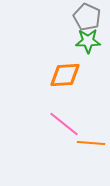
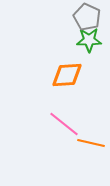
green star: moved 1 px right, 1 px up
orange diamond: moved 2 px right
orange line: rotated 8 degrees clockwise
